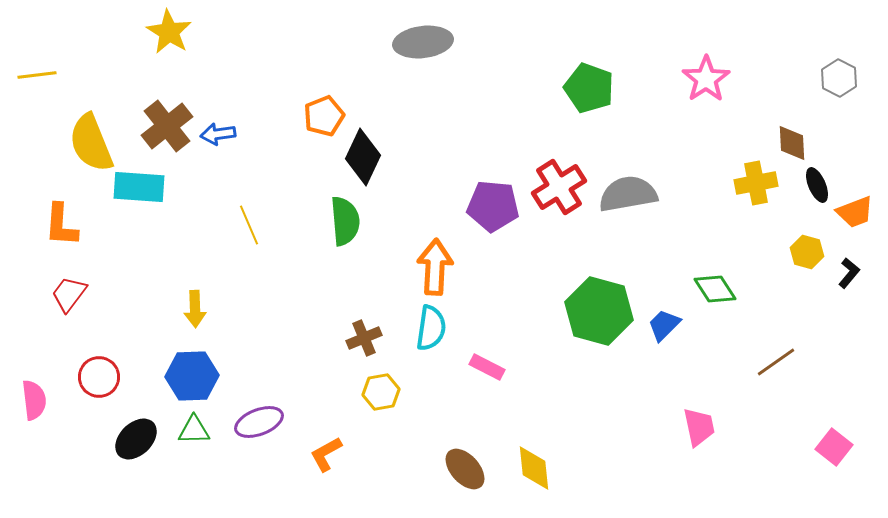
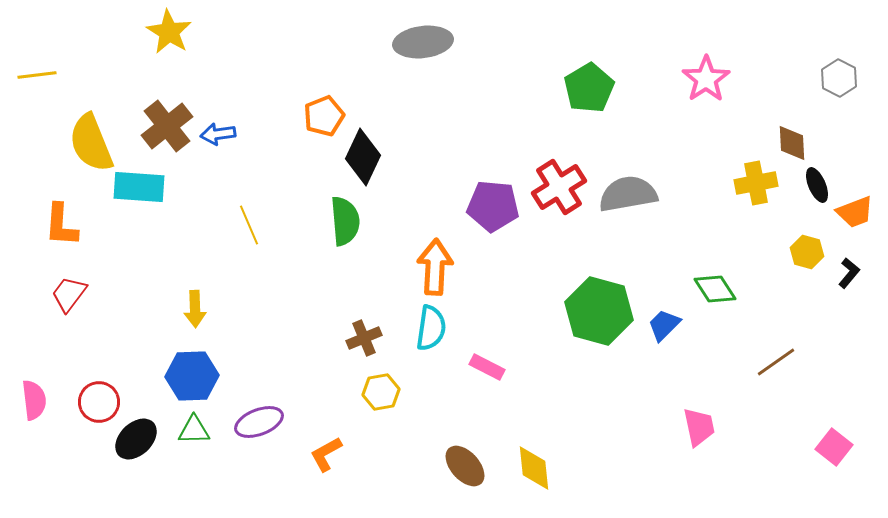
green pentagon at (589, 88): rotated 21 degrees clockwise
red circle at (99, 377): moved 25 px down
brown ellipse at (465, 469): moved 3 px up
